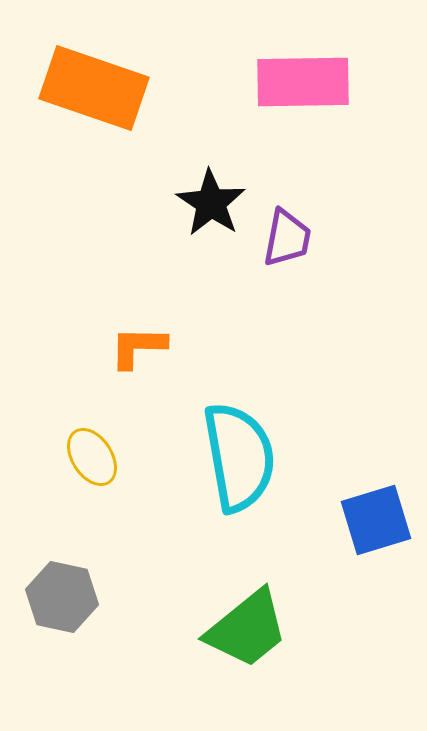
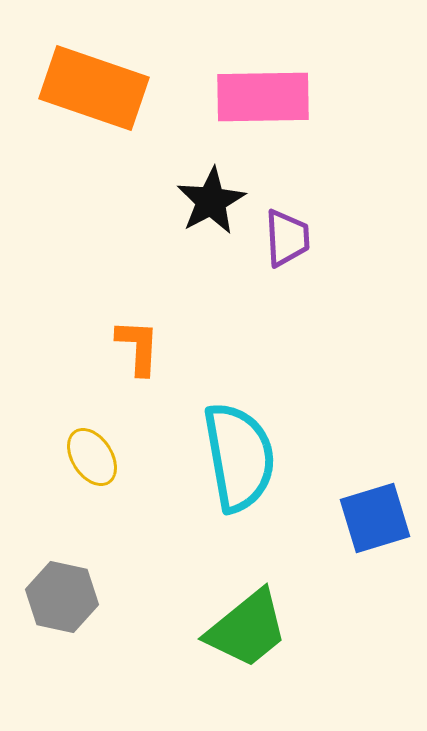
pink rectangle: moved 40 px left, 15 px down
black star: moved 2 px up; rotated 10 degrees clockwise
purple trapezoid: rotated 14 degrees counterclockwise
orange L-shape: rotated 92 degrees clockwise
blue square: moved 1 px left, 2 px up
